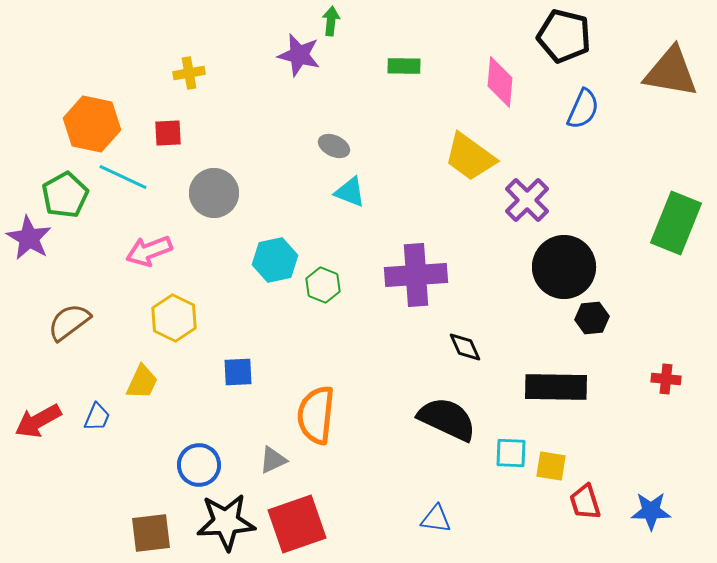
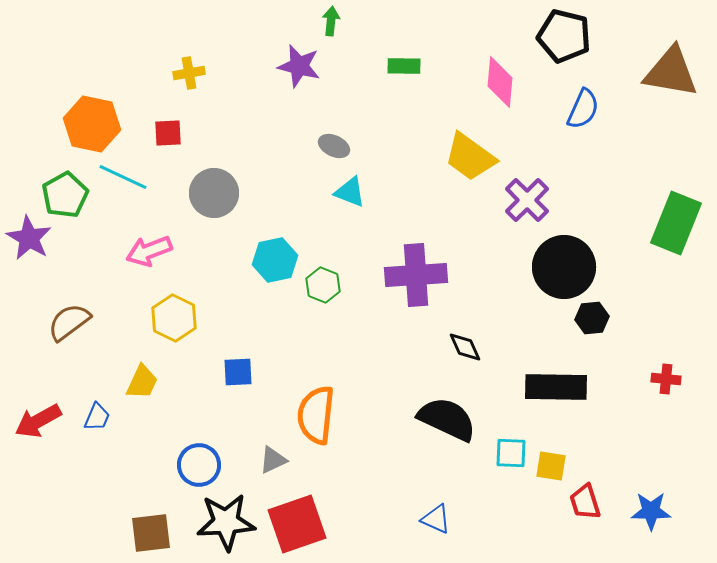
purple star at (299, 55): moved 11 px down
blue triangle at (436, 519): rotated 16 degrees clockwise
